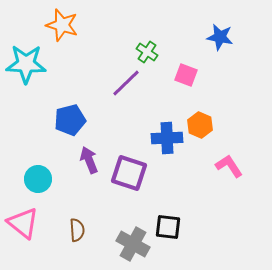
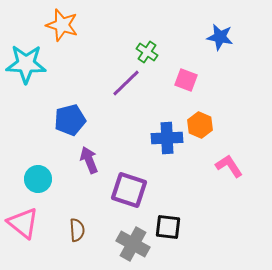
pink square: moved 5 px down
purple square: moved 17 px down
